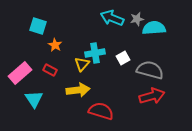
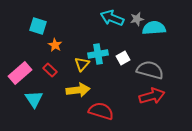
cyan cross: moved 3 px right, 1 px down
red rectangle: rotated 16 degrees clockwise
